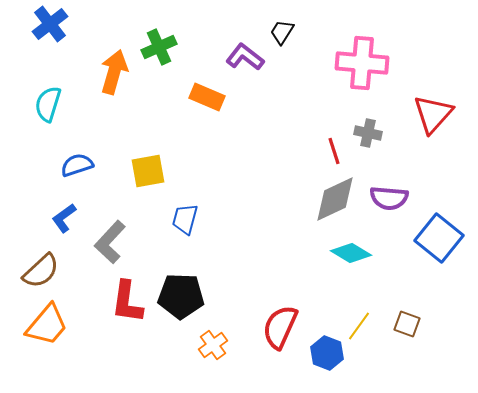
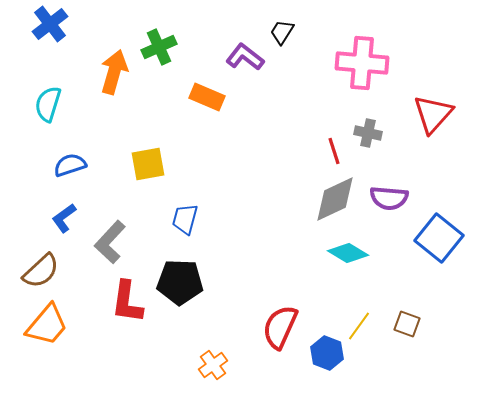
blue semicircle: moved 7 px left
yellow square: moved 7 px up
cyan diamond: moved 3 px left
black pentagon: moved 1 px left, 14 px up
orange cross: moved 20 px down
